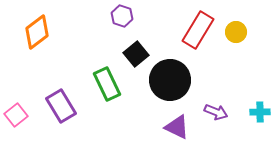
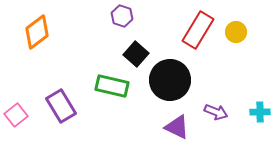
black square: rotated 10 degrees counterclockwise
green rectangle: moved 5 px right, 2 px down; rotated 52 degrees counterclockwise
